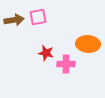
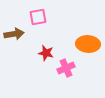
brown arrow: moved 14 px down
pink cross: moved 4 px down; rotated 24 degrees counterclockwise
